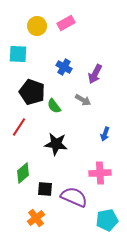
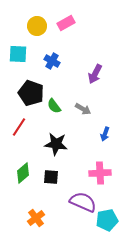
blue cross: moved 12 px left, 6 px up
black pentagon: moved 1 px left, 1 px down
gray arrow: moved 9 px down
black square: moved 6 px right, 12 px up
purple semicircle: moved 9 px right, 5 px down
